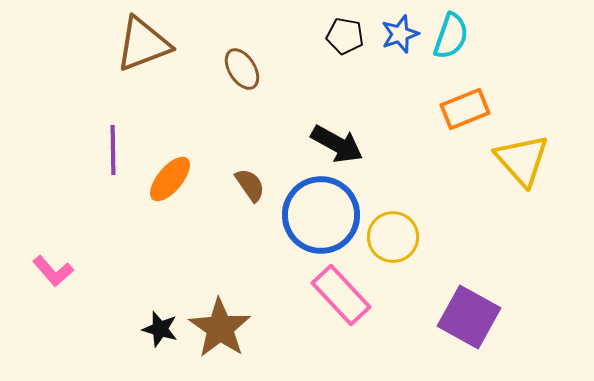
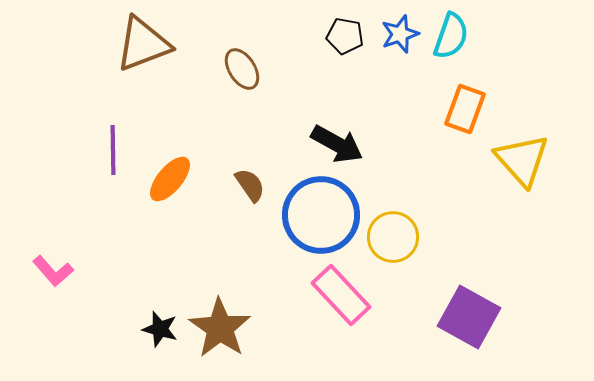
orange rectangle: rotated 48 degrees counterclockwise
